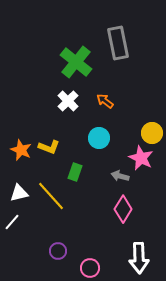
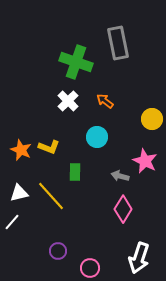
green cross: rotated 20 degrees counterclockwise
yellow circle: moved 14 px up
cyan circle: moved 2 px left, 1 px up
pink star: moved 4 px right, 3 px down
green rectangle: rotated 18 degrees counterclockwise
white arrow: rotated 20 degrees clockwise
